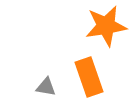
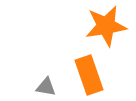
orange rectangle: moved 2 px up
